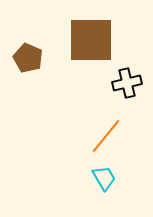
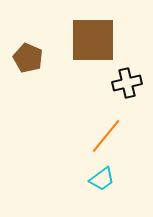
brown square: moved 2 px right
cyan trapezoid: moved 2 px left, 1 px down; rotated 84 degrees clockwise
